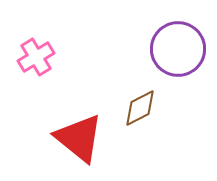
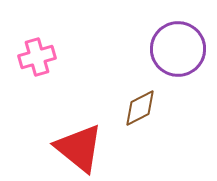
pink cross: moved 1 px right; rotated 15 degrees clockwise
red triangle: moved 10 px down
